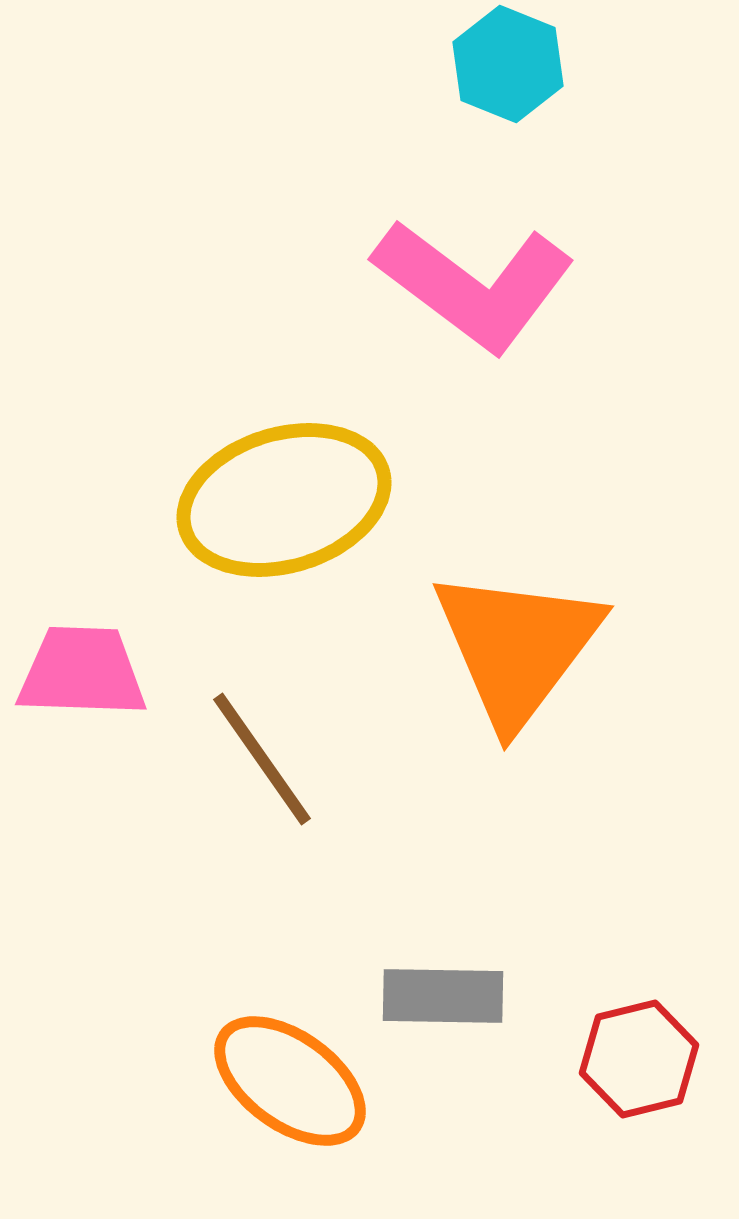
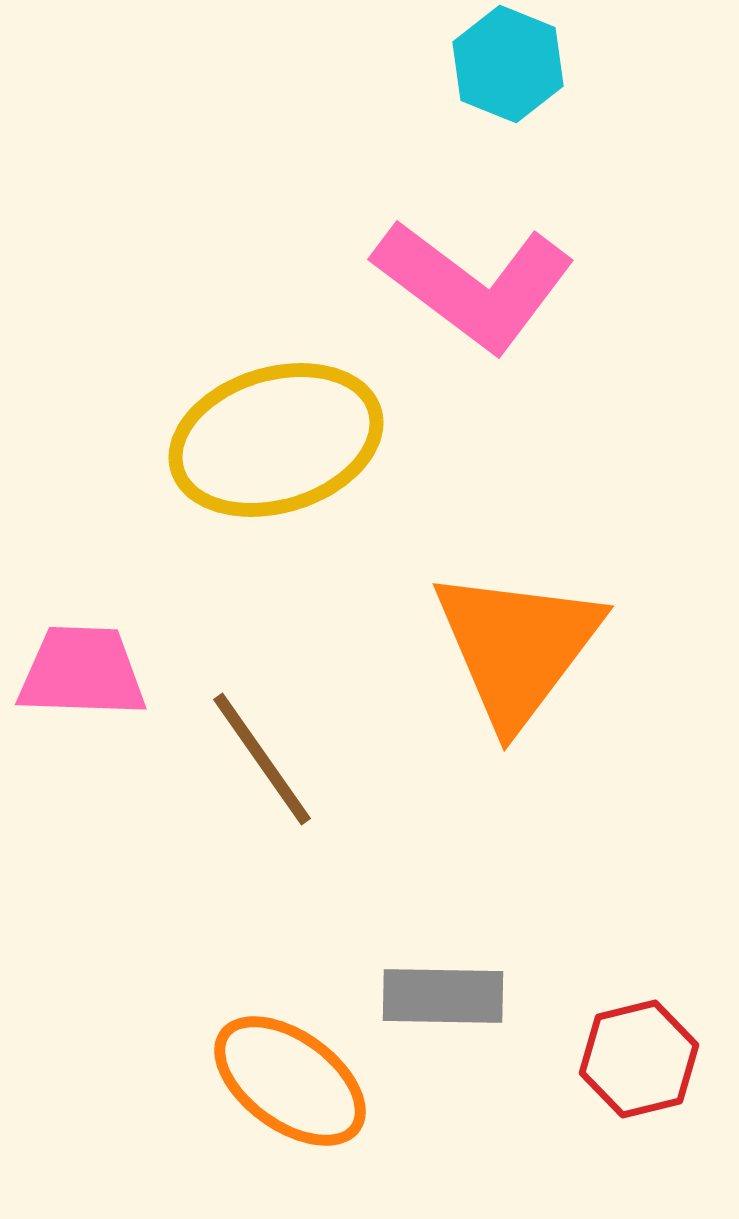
yellow ellipse: moved 8 px left, 60 px up
